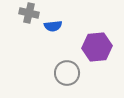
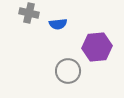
blue semicircle: moved 5 px right, 2 px up
gray circle: moved 1 px right, 2 px up
